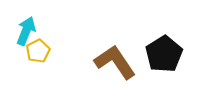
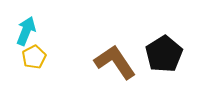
yellow pentagon: moved 4 px left, 6 px down
